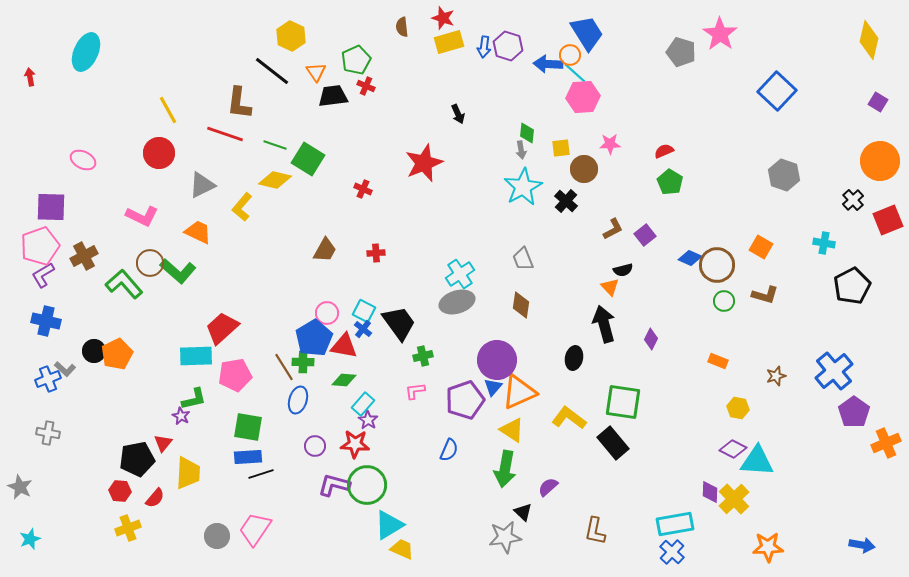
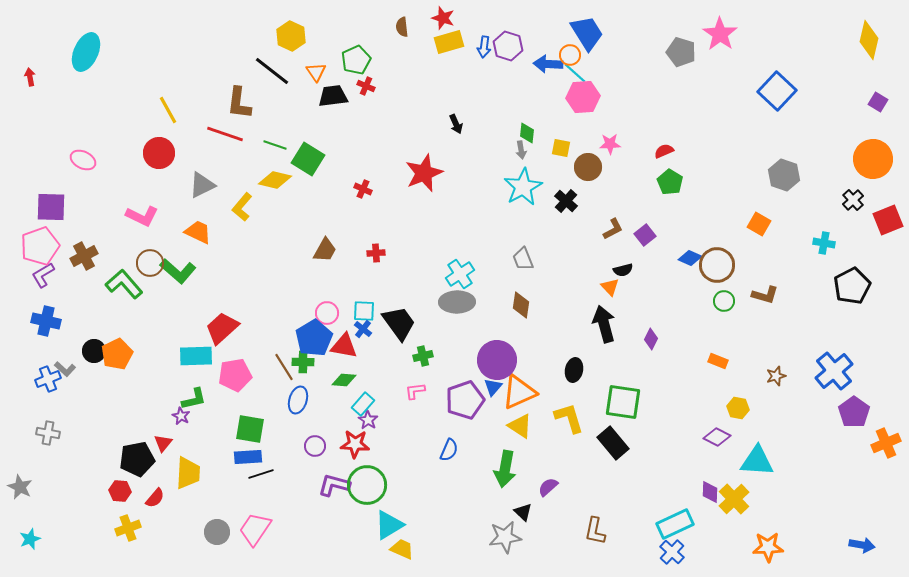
black arrow at (458, 114): moved 2 px left, 10 px down
yellow square at (561, 148): rotated 18 degrees clockwise
orange circle at (880, 161): moved 7 px left, 2 px up
red star at (424, 163): moved 10 px down
brown circle at (584, 169): moved 4 px right, 2 px up
orange square at (761, 247): moved 2 px left, 23 px up
gray ellipse at (457, 302): rotated 16 degrees clockwise
cyan square at (364, 311): rotated 25 degrees counterclockwise
black ellipse at (574, 358): moved 12 px down
yellow L-shape at (569, 418): rotated 36 degrees clockwise
green square at (248, 427): moved 2 px right, 2 px down
yellow triangle at (512, 430): moved 8 px right, 4 px up
purple diamond at (733, 449): moved 16 px left, 12 px up
cyan rectangle at (675, 524): rotated 15 degrees counterclockwise
gray circle at (217, 536): moved 4 px up
